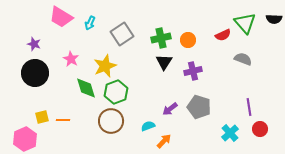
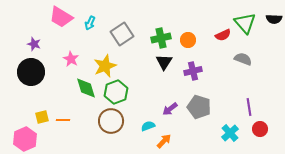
black circle: moved 4 px left, 1 px up
